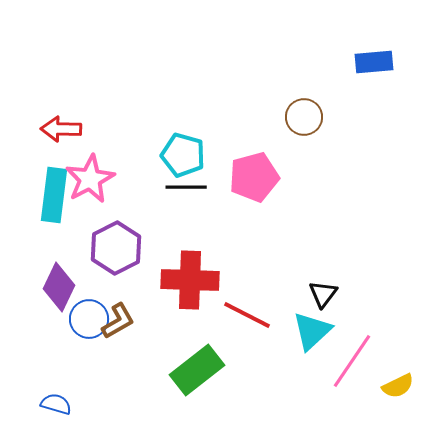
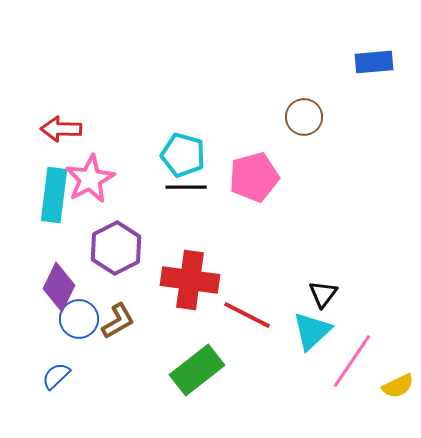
red cross: rotated 6 degrees clockwise
blue circle: moved 10 px left
blue semicircle: moved 28 px up; rotated 60 degrees counterclockwise
